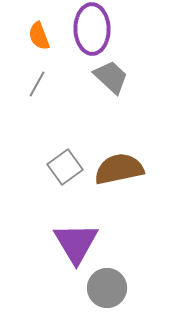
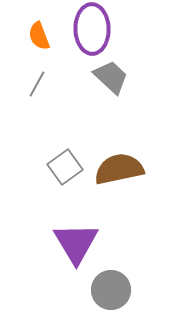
gray circle: moved 4 px right, 2 px down
